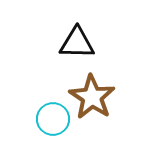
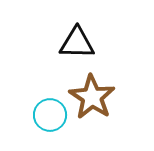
cyan circle: moved 3 px left, 4 px up
